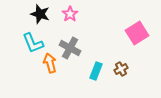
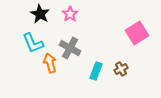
black star: rotated 12 degrees clockwise
